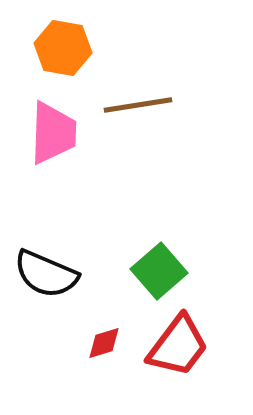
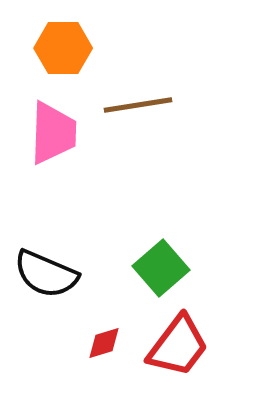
orange hexagon: rotated 10 degrees counterclockwise
green square: moved 2 px right, 3 px up
